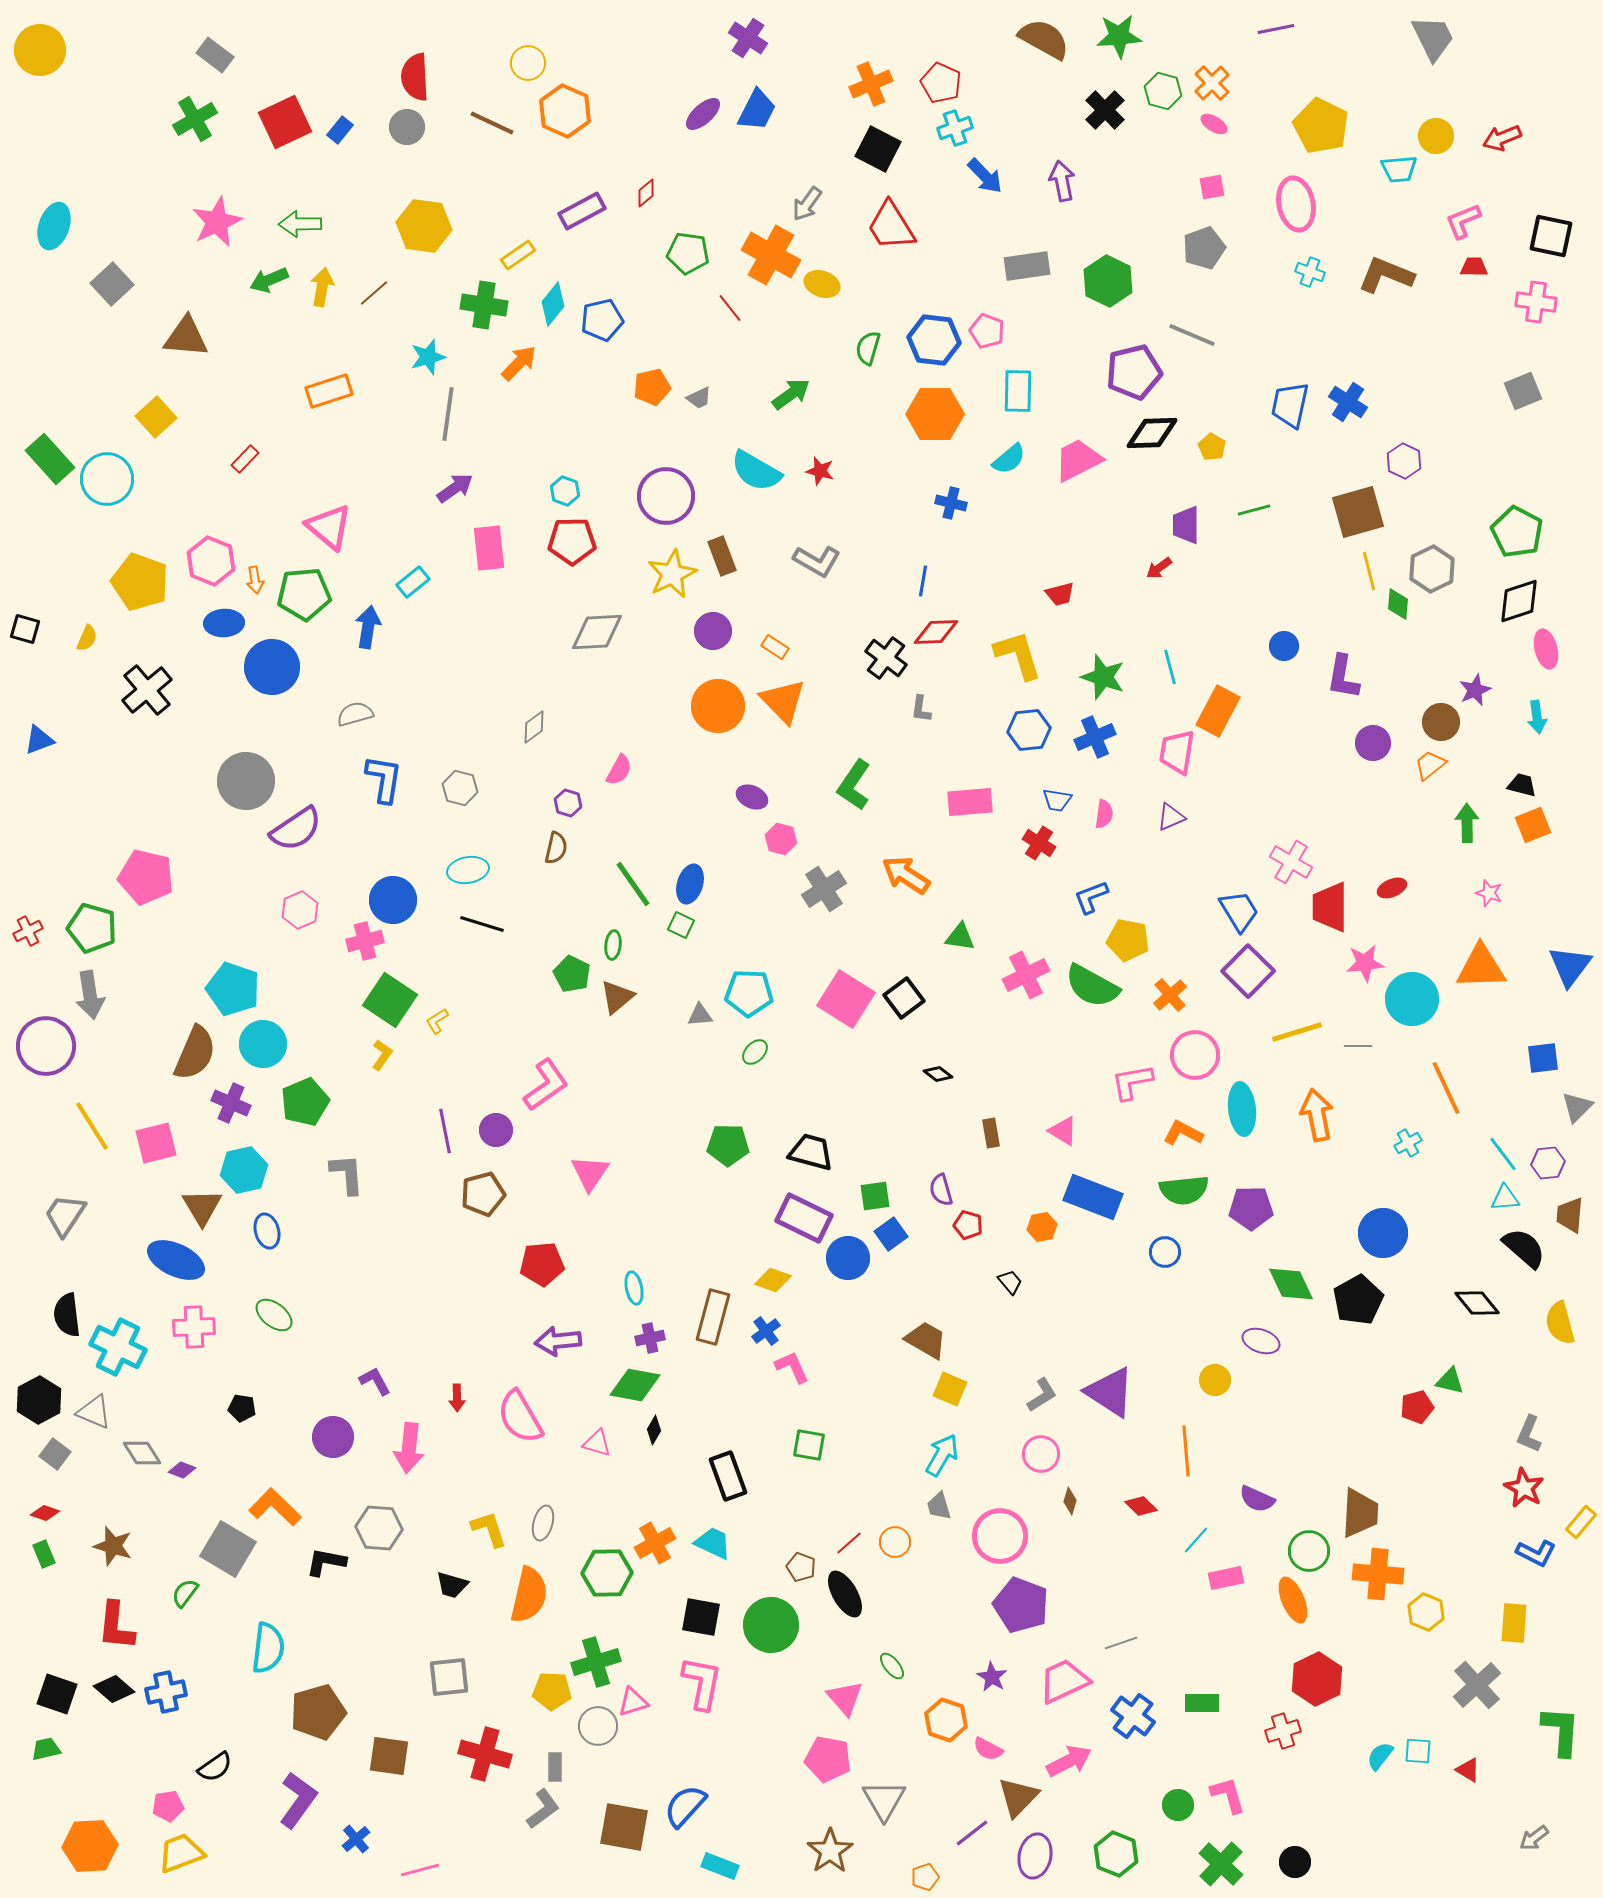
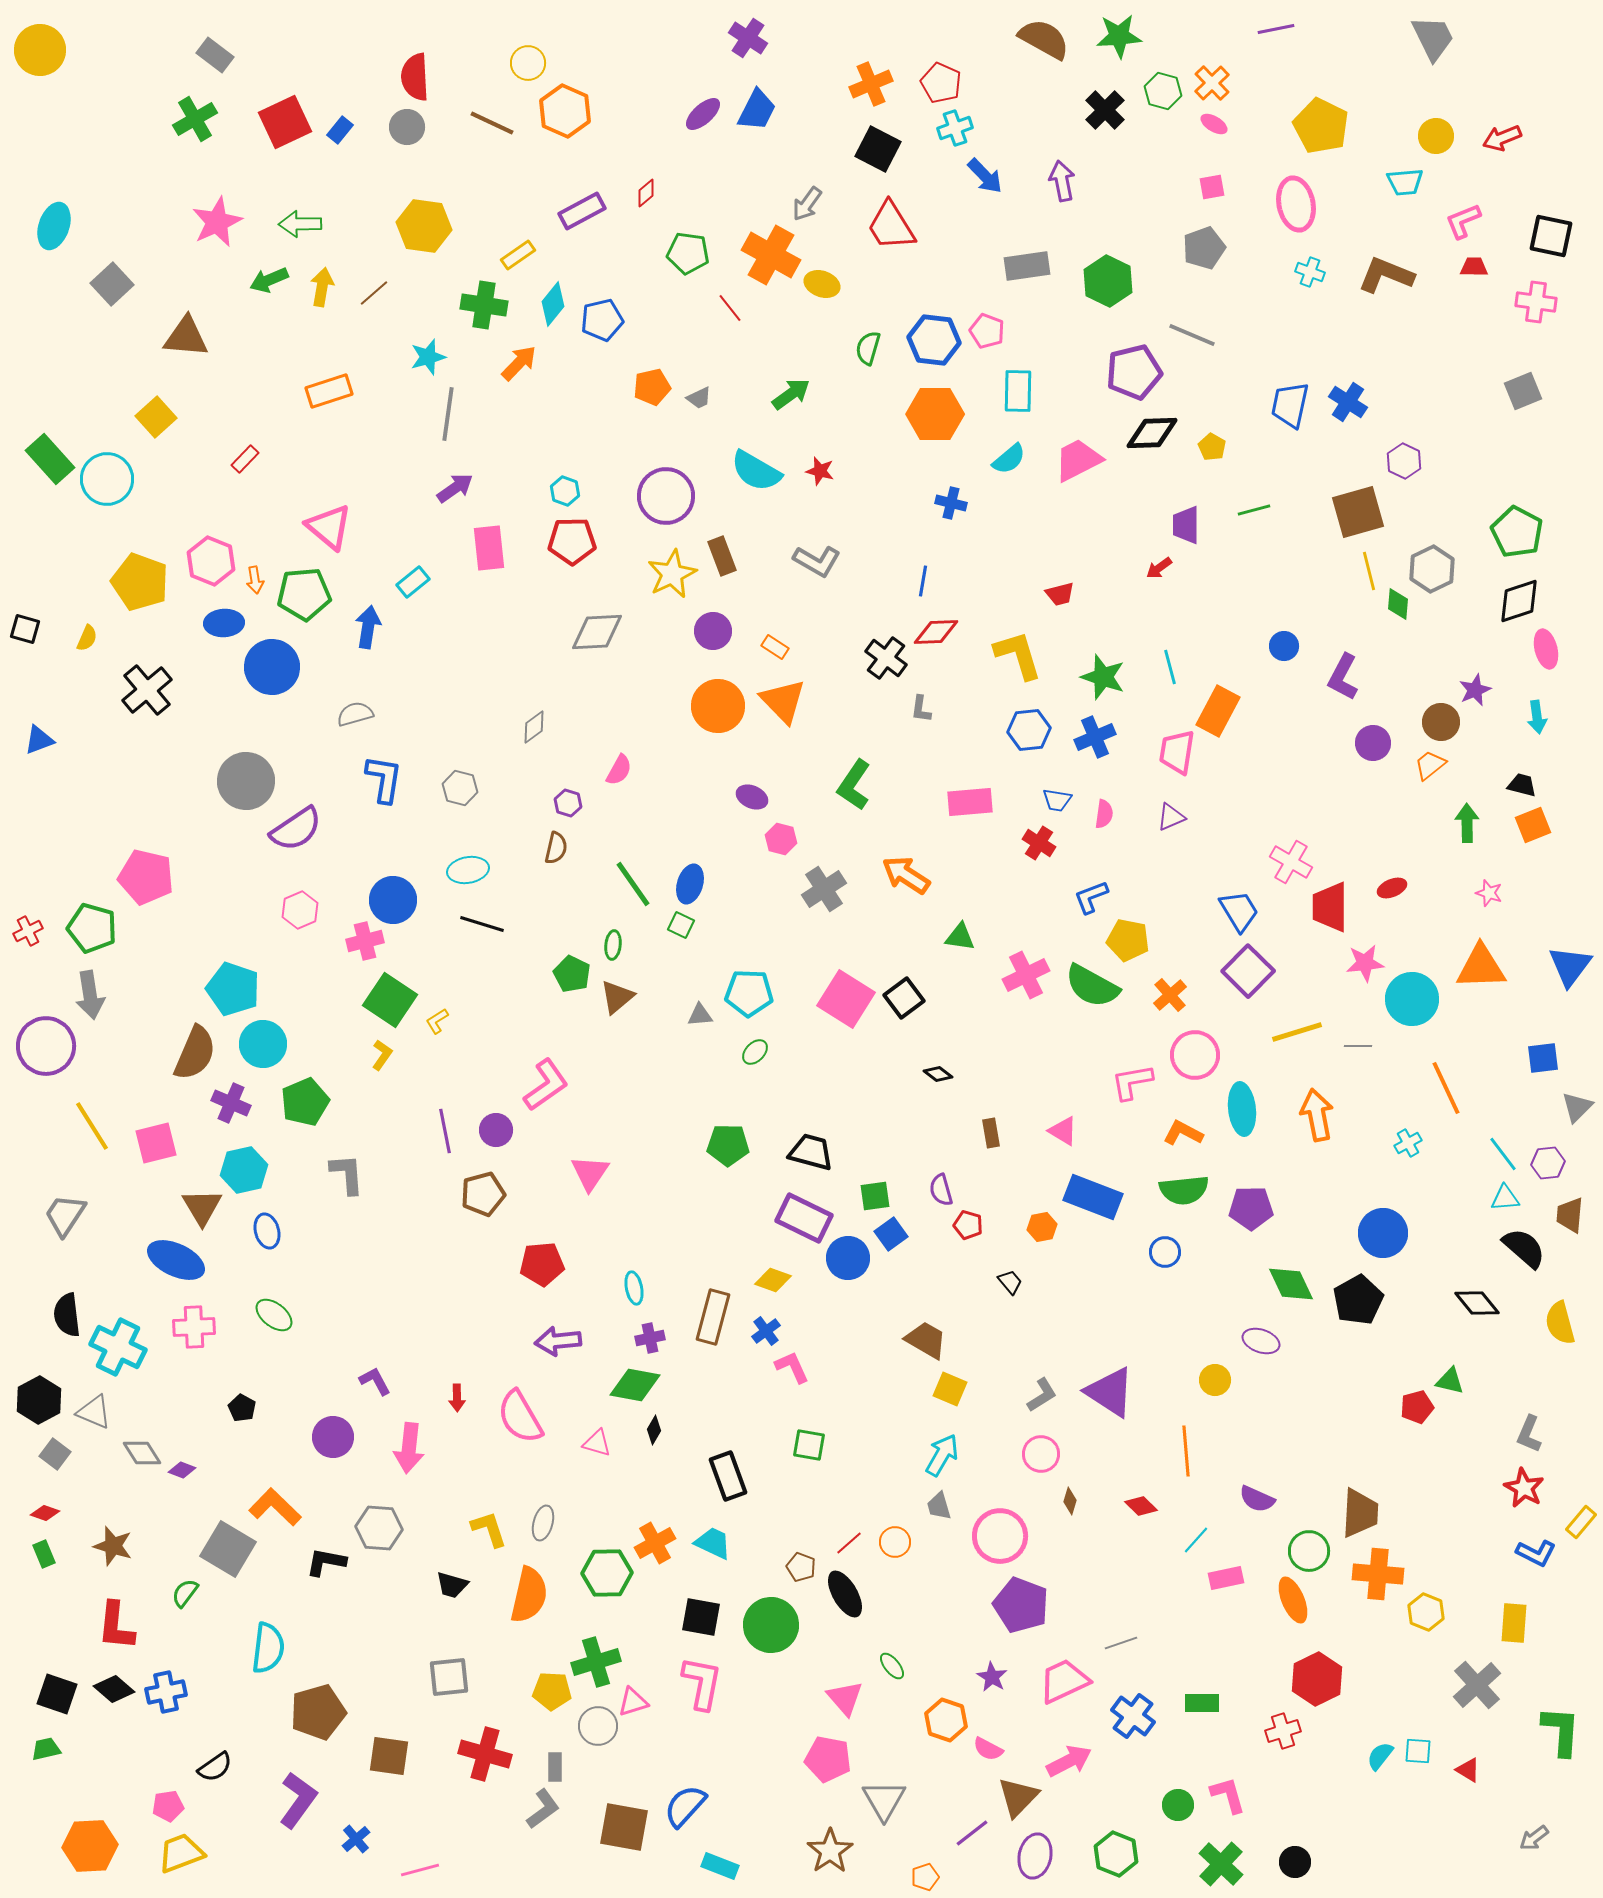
cyan trapezoid at (1399, 169): moved 6 px right, 13 px down
purple L-shape at (1343, 677): rotated 18 degrees clockwise
black pentagon at (242, 1408): rotated 20 degrees clockwise
